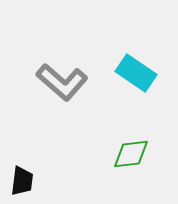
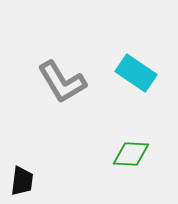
gray L-shape: rotated 18 degrees clockwise
green diamond: rotated 9 degrees clockwise
